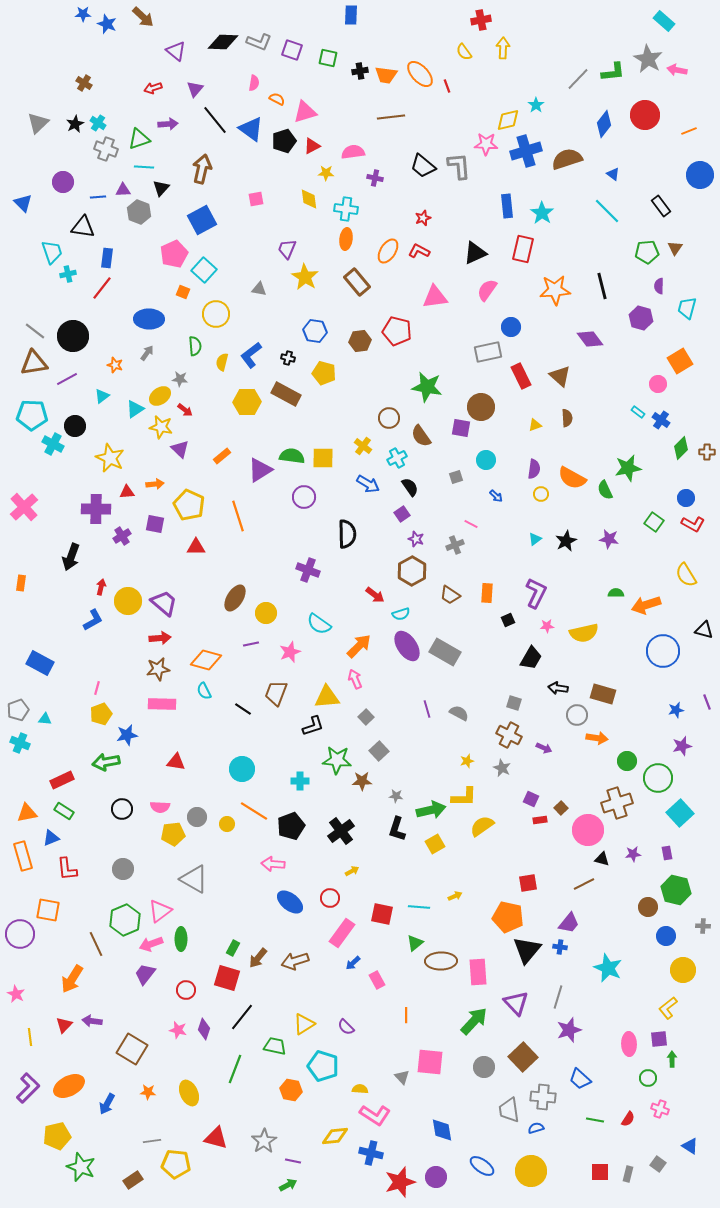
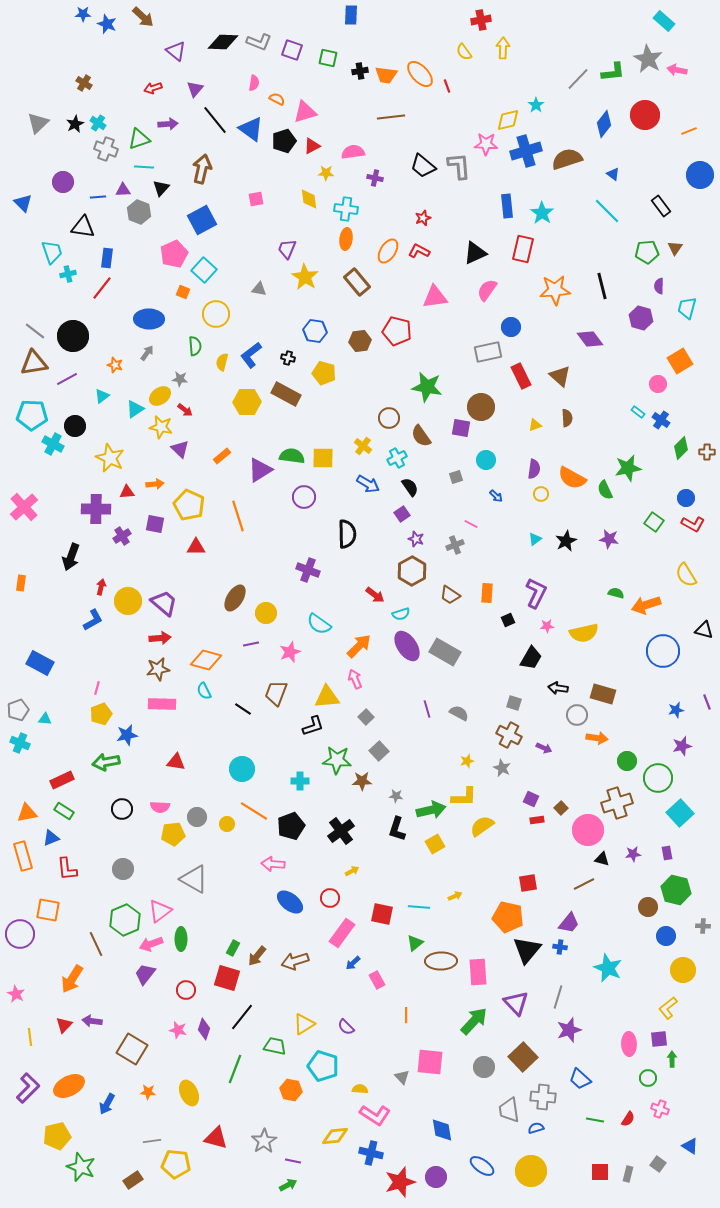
green semicircle at (616, 593): rotated 14 degrees clockwise
red rectangle at (540, 820): moved 3 px left
brown arrow at (258, 958): moved 1 px left, 2 px up
